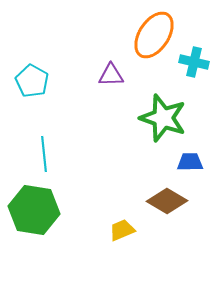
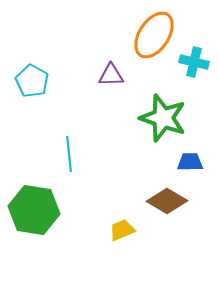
cyan line: moved 25 px right
